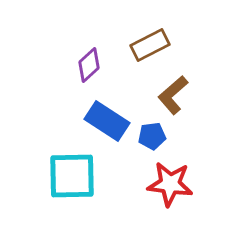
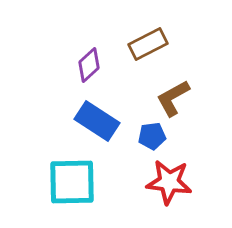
brown rectangle: moved 2 px left, 1 px up
brown L-shape: moved 3 px down; rotated 12 degrees clockwise
blue rectangle: moved 10 px left
cyan square: moved 6 px down
red star: moved 1 px left, 2 px up
